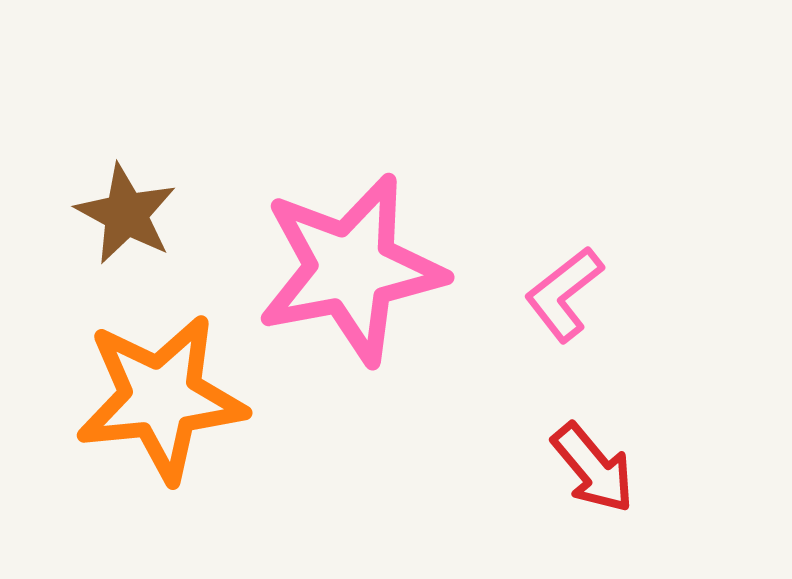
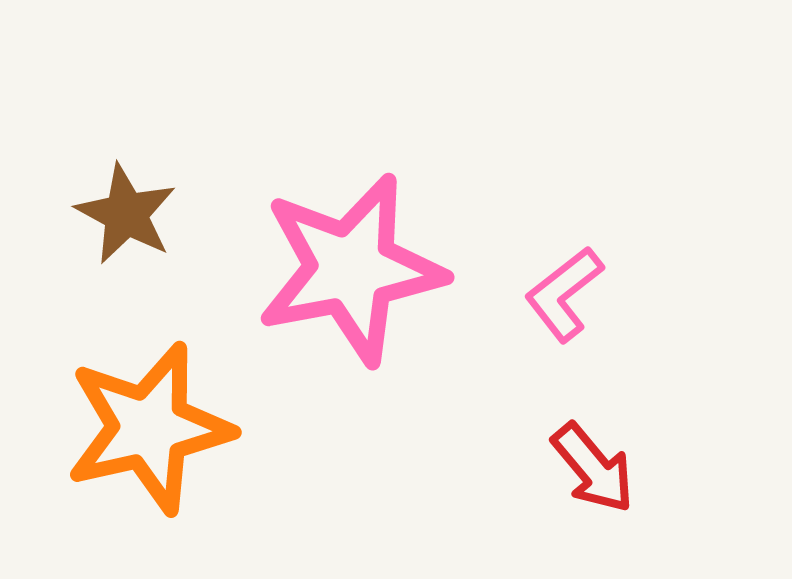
orange star: moved 12 px left, 30 px down; rotated 7 degrees counterclockwise
